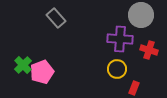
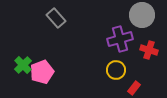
gray circle: moved 1 px right
purple cross: rotated 20 degrees counterclockwise
yellow circle: moved 1 px left, 1 px down
red rectangle: rotated 16 degrees clockwise
